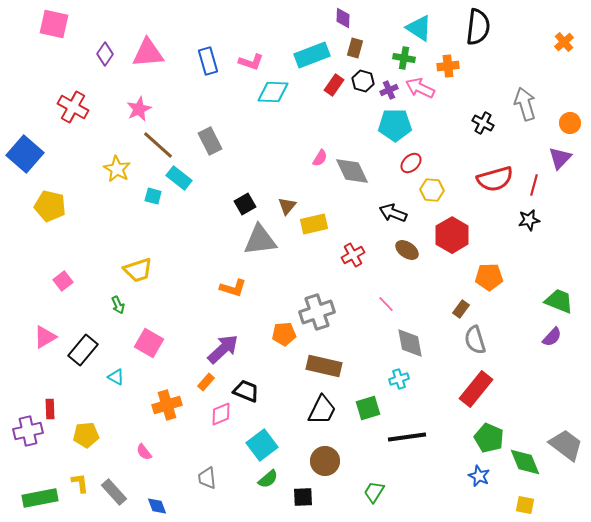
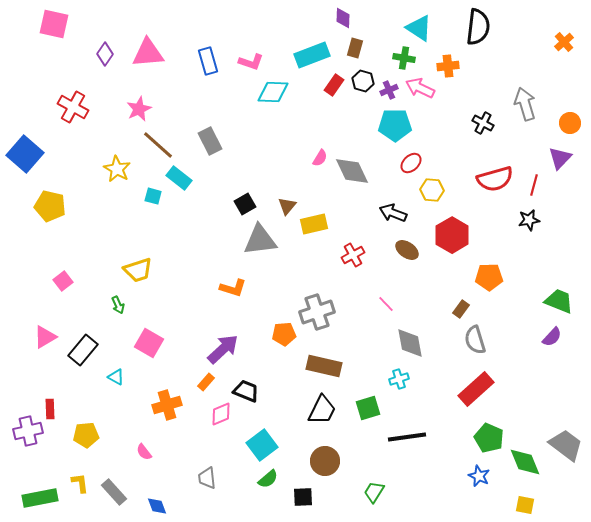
red rectangle at (476, 389): rotated 9 degrees clockwise
